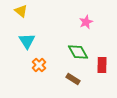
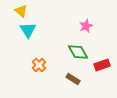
pink star: moved 4 px down
cyan triangle: moved 1 px right, 11 px up
red rectangle: rotated 70 degrees clockwise
